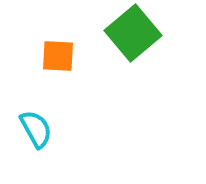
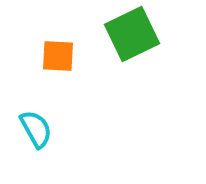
green square: moved 1 px left, 1 px down; rotated 14 degrees clockwise
